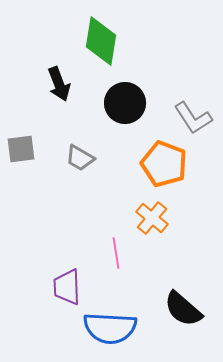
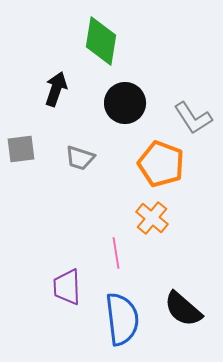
black arrow: moved 3 px left, 5 px down; rotated 140 degrees counterclockwise
gray trapezoid: rotated 12 degrees counterclockwise
orange pentagon: moved 3 px left
blue semicircle: moved 12 px right, 9 px up; rotated 100 degrees counterclockwise
